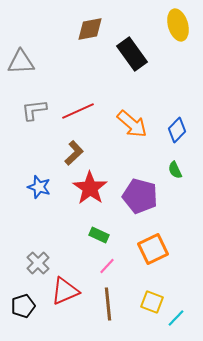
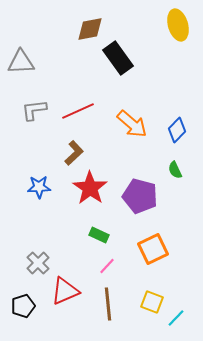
black rectangle: moved 14 px left, 4 px down
blue star: rotated 20 degrees counterclockwise
